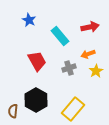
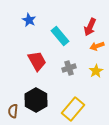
red arrow: rotated 126 degrees clockwise
orange arrow: moved 9 px right, 8 px up
